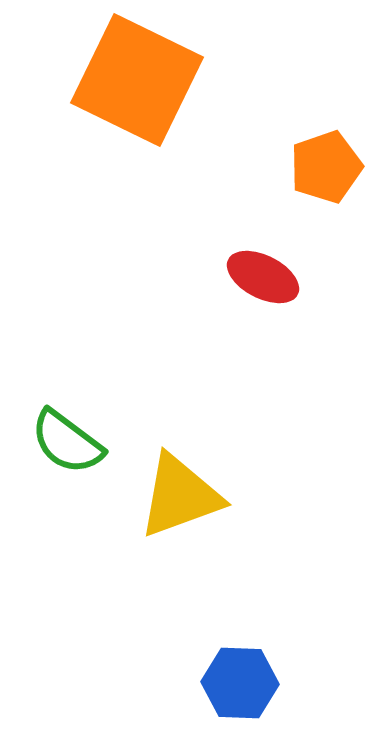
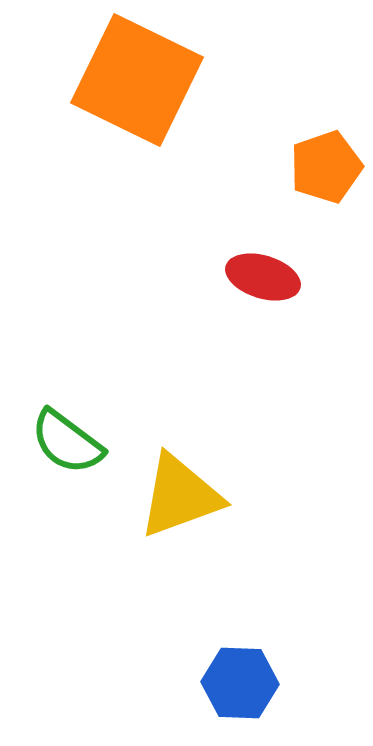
red ellipse: rotated 10 degrees counterclockwise
